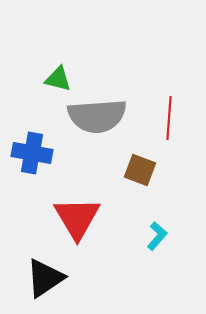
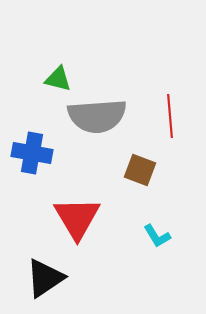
red line: moved 1 px right, 2 px up; rotated 9 degrees counterclockwise
cyan L-shape: rotated 108 degrees clockwise
